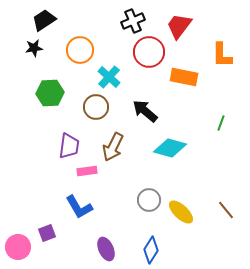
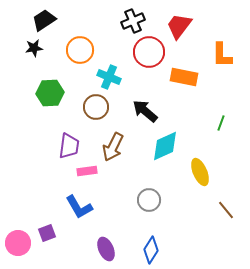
cyan cross: rotated 20 degrees counterclockwise
cyan diamond: moved 5 px left, 2 px up; rotated 40 degrees counterclockwise
yellow ellipse: moved 19 px right, 40 px up; rotated 24 degrees clockwise
pink circle: moved 4 px up
